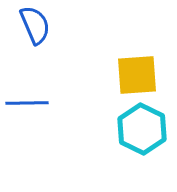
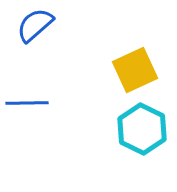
blue semicircle: rotated 108 degrees counterclockwise
yellow square: moved 2 px left, 5 px up; rotated 21 degrees counterclockwise
